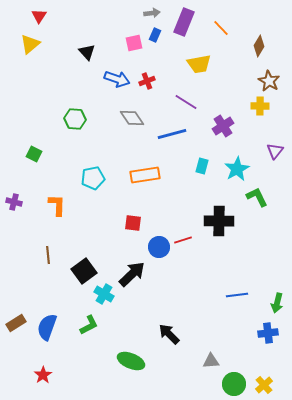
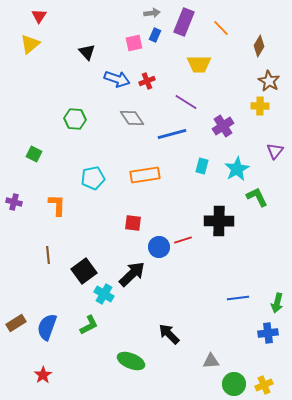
yellow trapezoid at (199, 64): rotated 10 degrees clockwise
blue line at (237, 295): moved 1 px right, 3 px down
yellow cross at (264, 385): rotated 18 degrees clockwise
